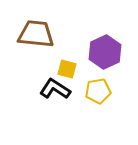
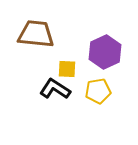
yellow square: rotated 12 degrees counterclockwise
